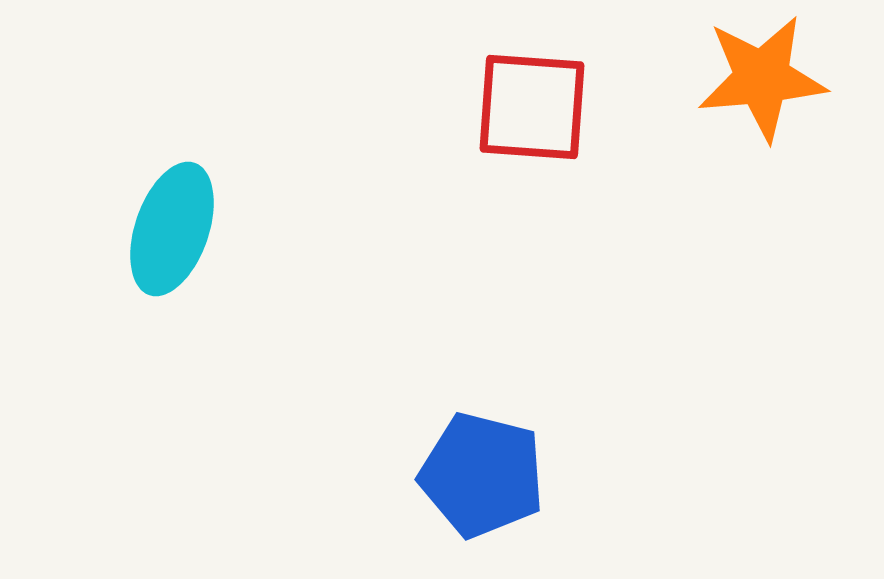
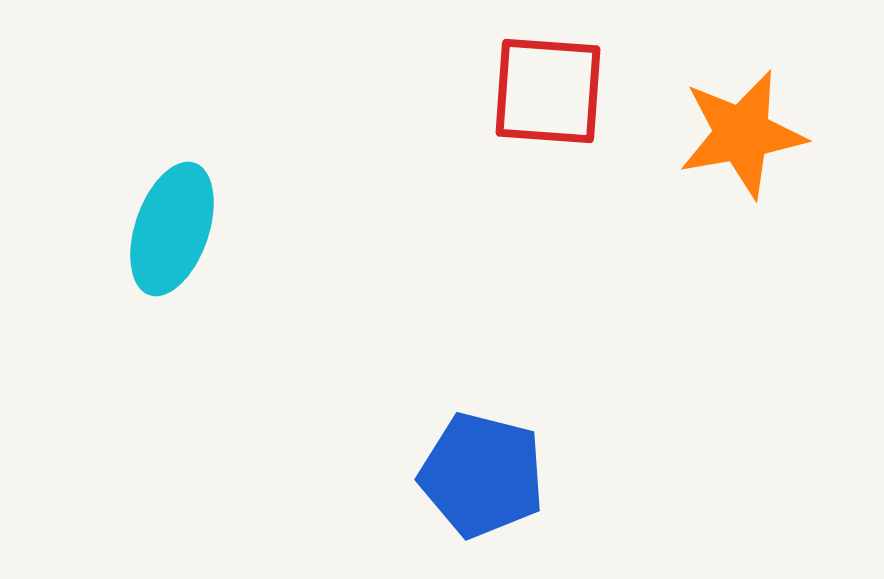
orange star: moved 20 px left, 56 px down; rotated 5 degrees counterclockwise
red square: moved 16 px right, 16 px up
